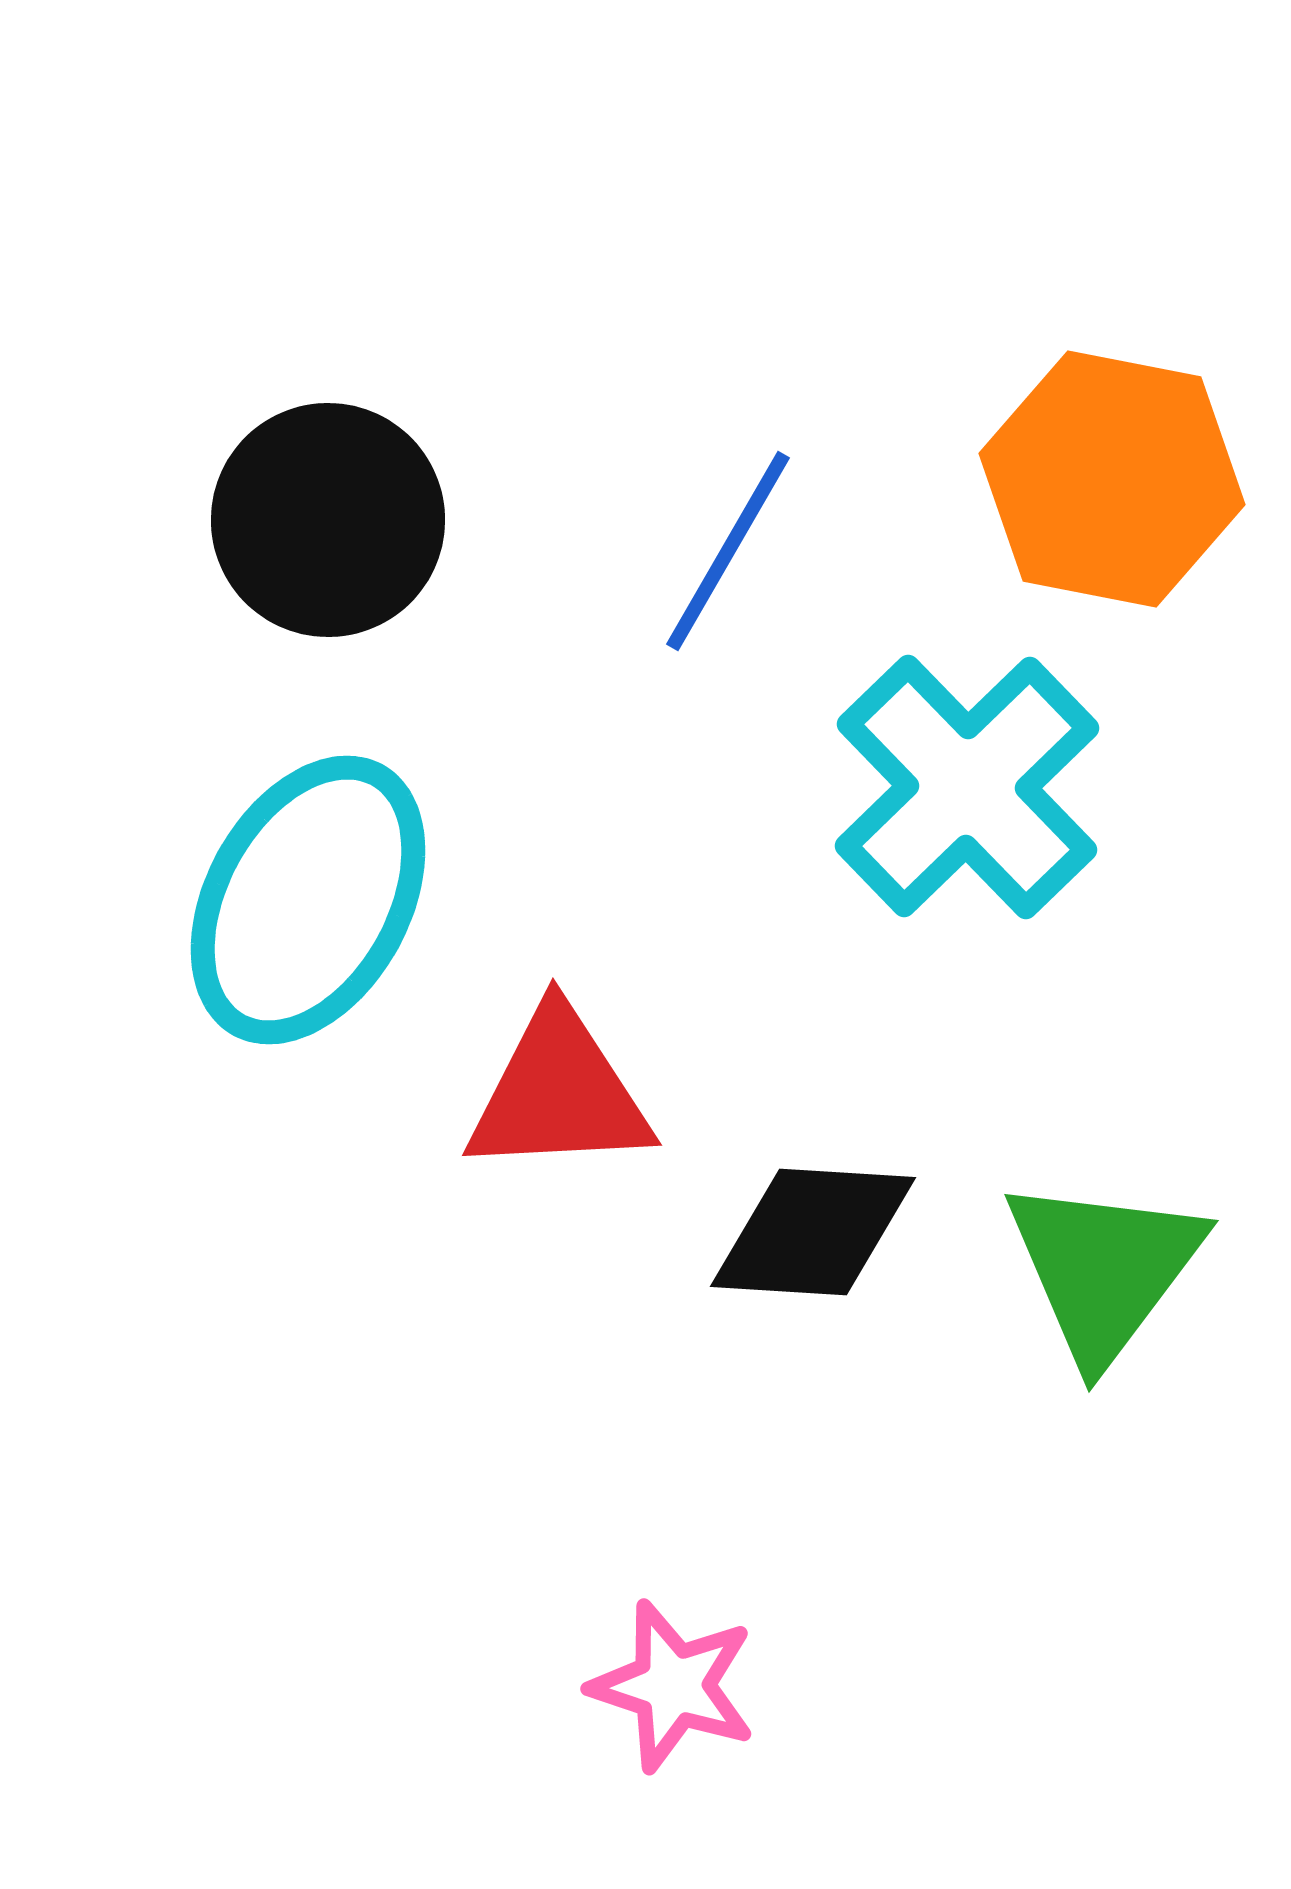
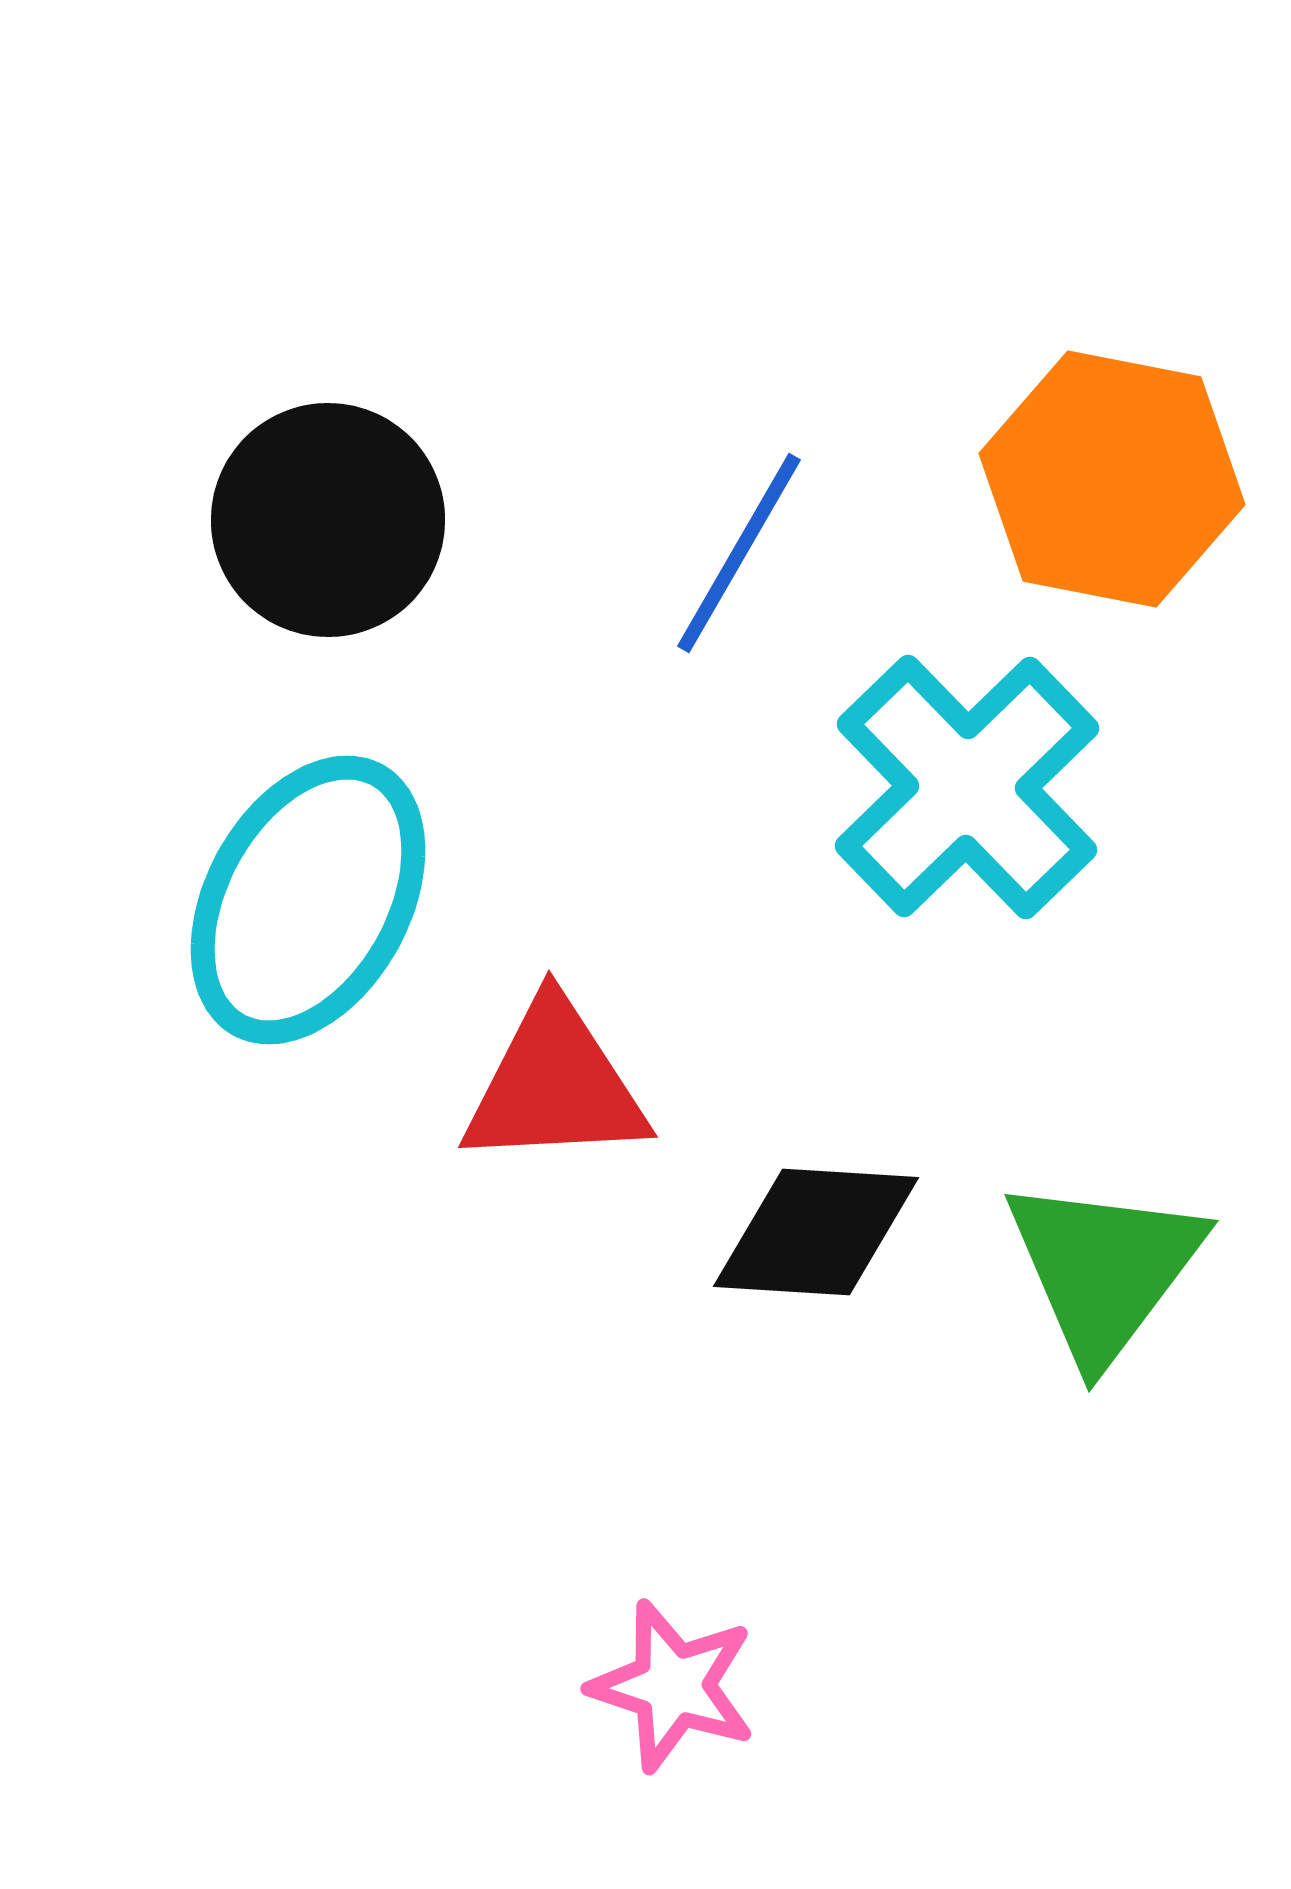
blue line: moved 11 px right, 2 px down
red triangle: moved 4 px left, 8 px up
black diamond: moved 3 px right
